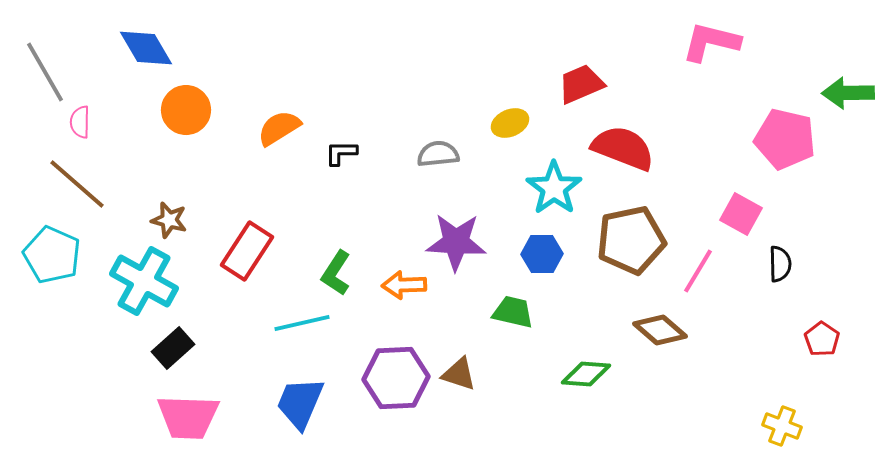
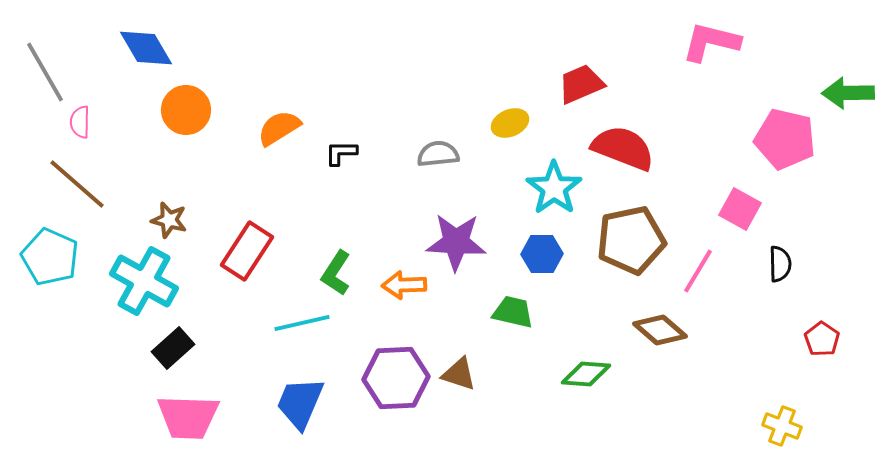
pink square: moved 1 px left, 5 px up
cyan pentagon: moved 2 px left, 2 px down
